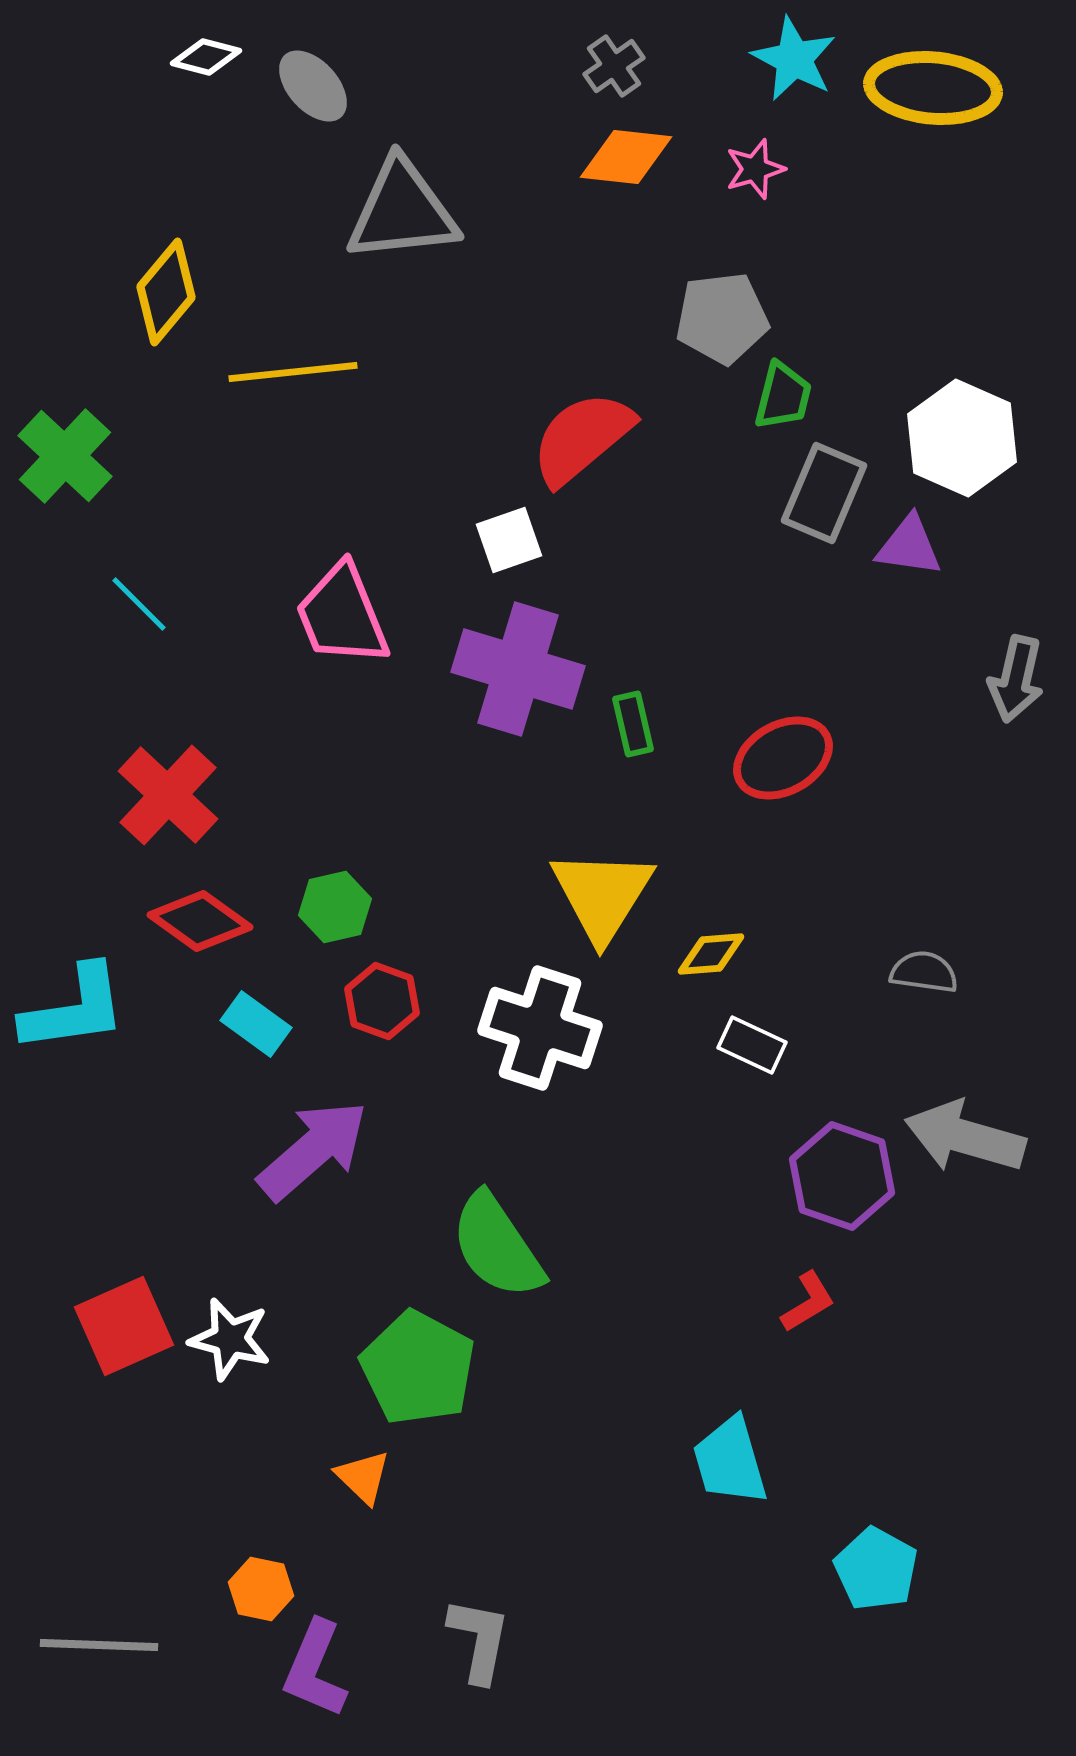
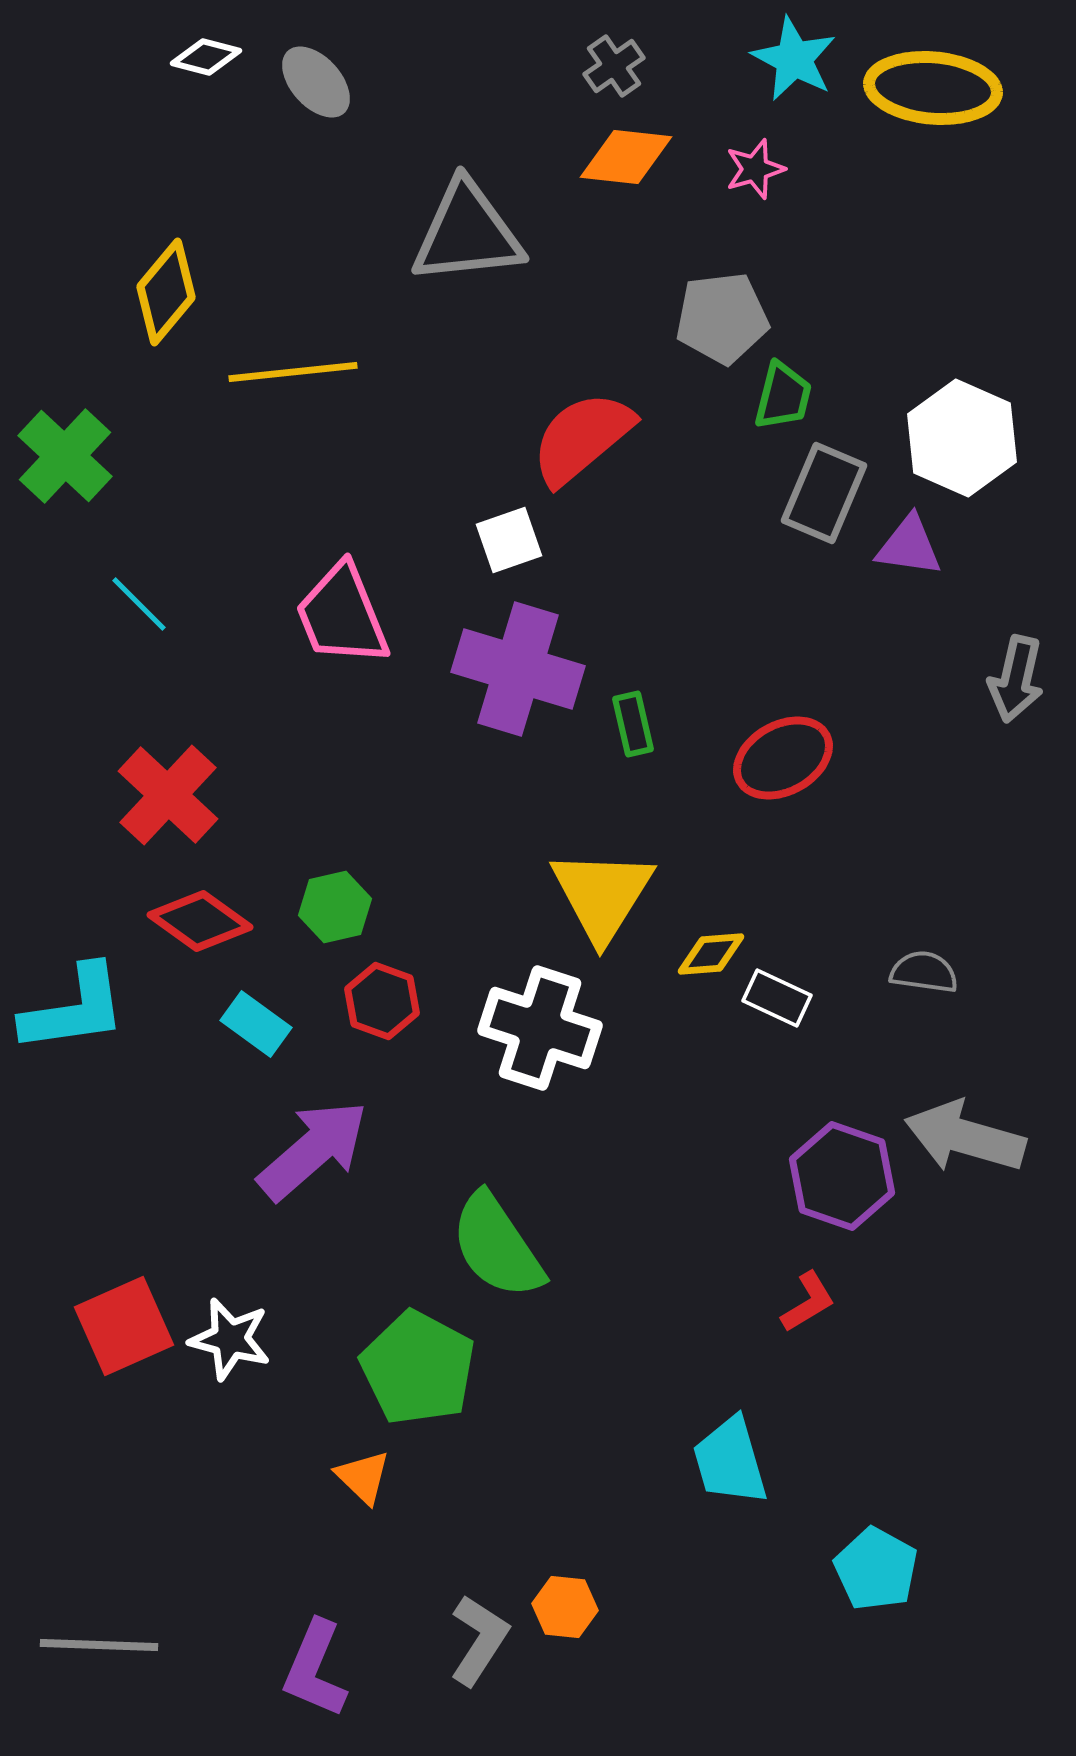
gray ellipse at (313, 86): moved 3 px right, 4 px up
gray triangle at (402, 211): moved 65 px right, 22 px down
white rectangle at (752, 1045): moved 25 px right, 47 px up
orange hexagon at (261, 1589): moved 304 px right, 18 px down; rotated 6 degrees counterclockwise
gray L-shape at (479, 1640): rotated 22 degrees clockwise
